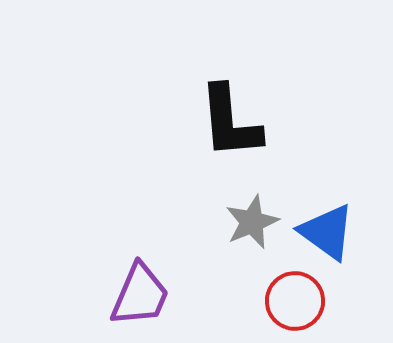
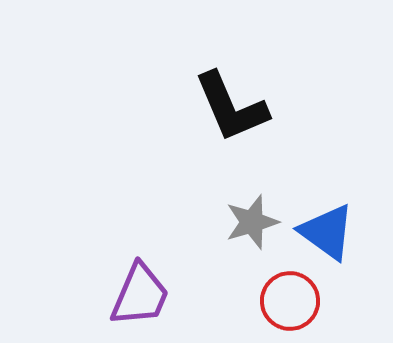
black L-shape: moved 1 px right, 15 px up; rotated 18 degrees counterclockwise
gray star: rotated 6 degrees clockwise
red circle: moved 5 px left
